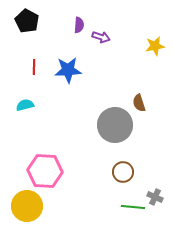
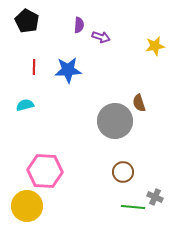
gray circle: moved 4 px up
